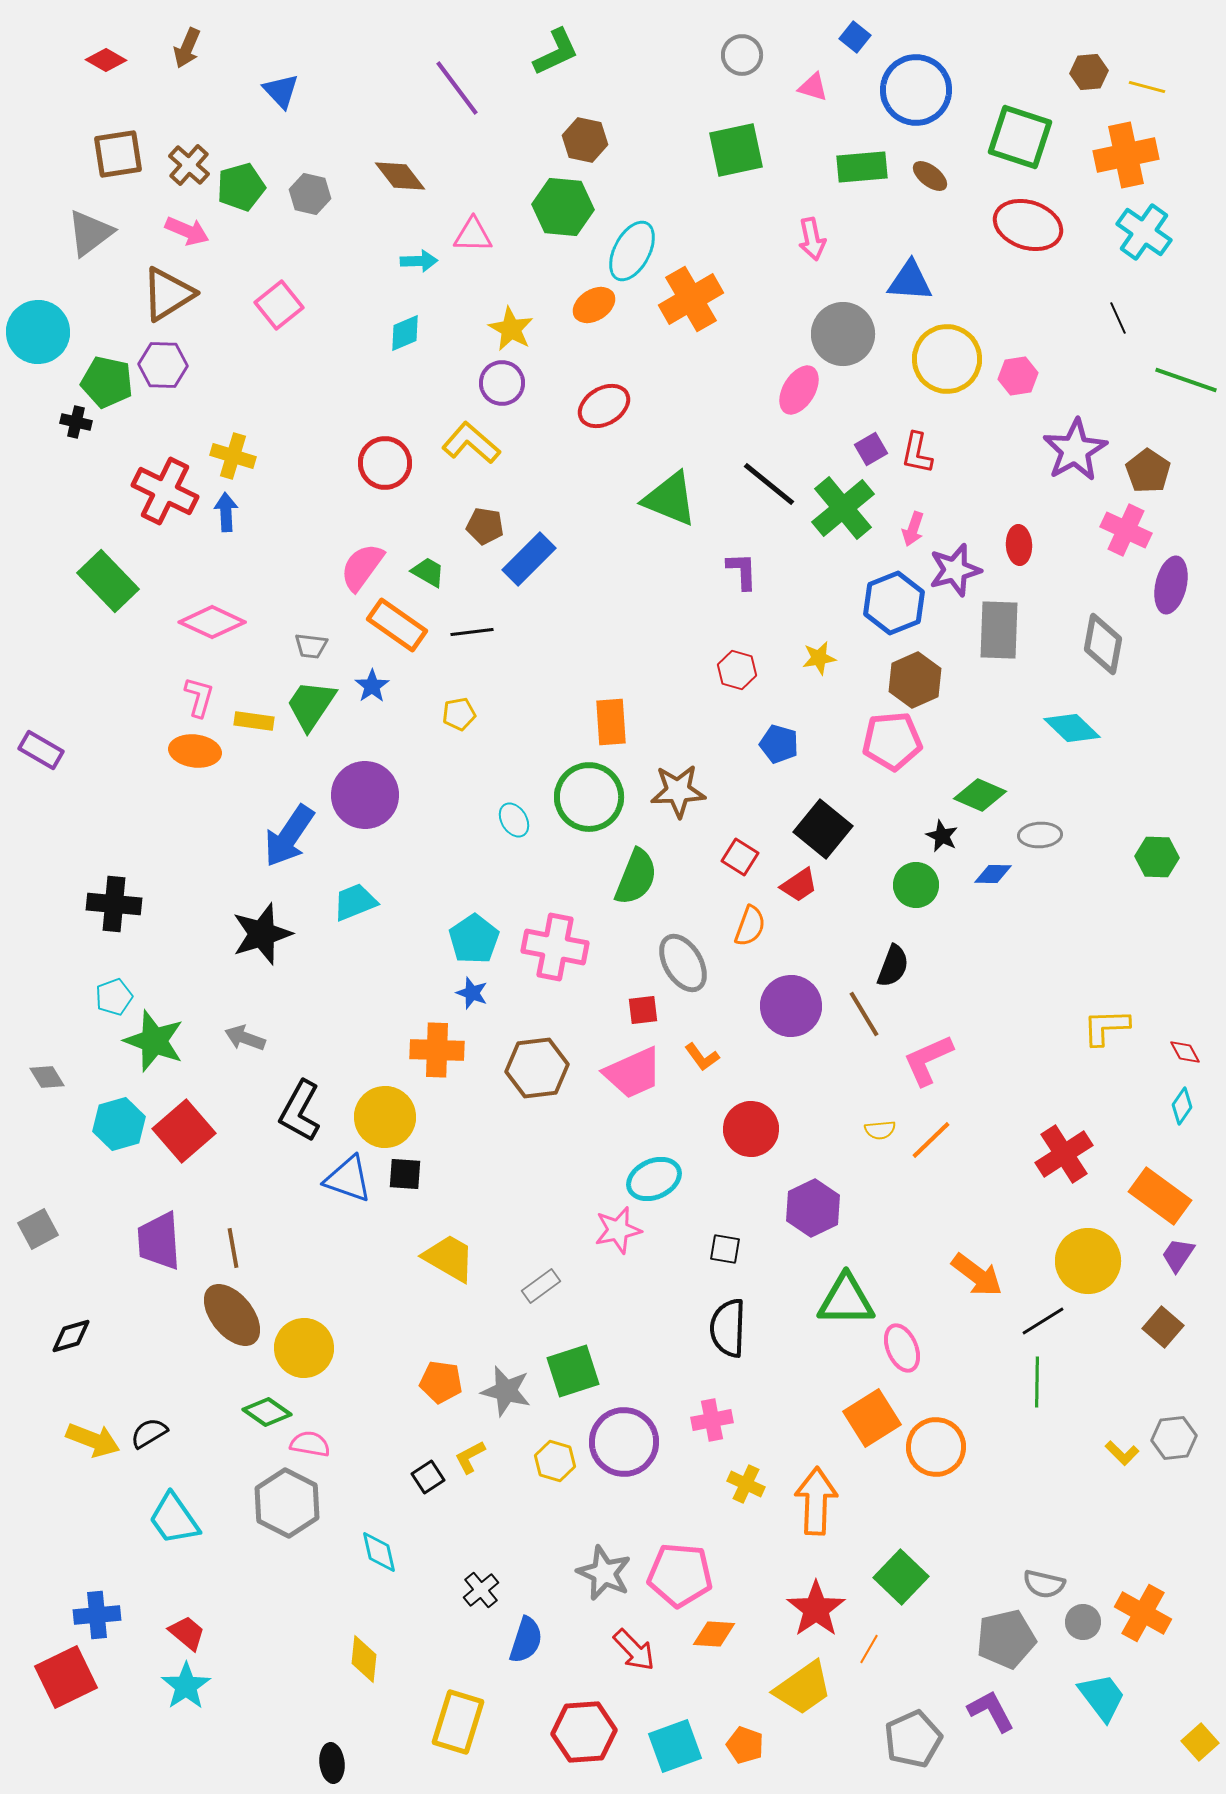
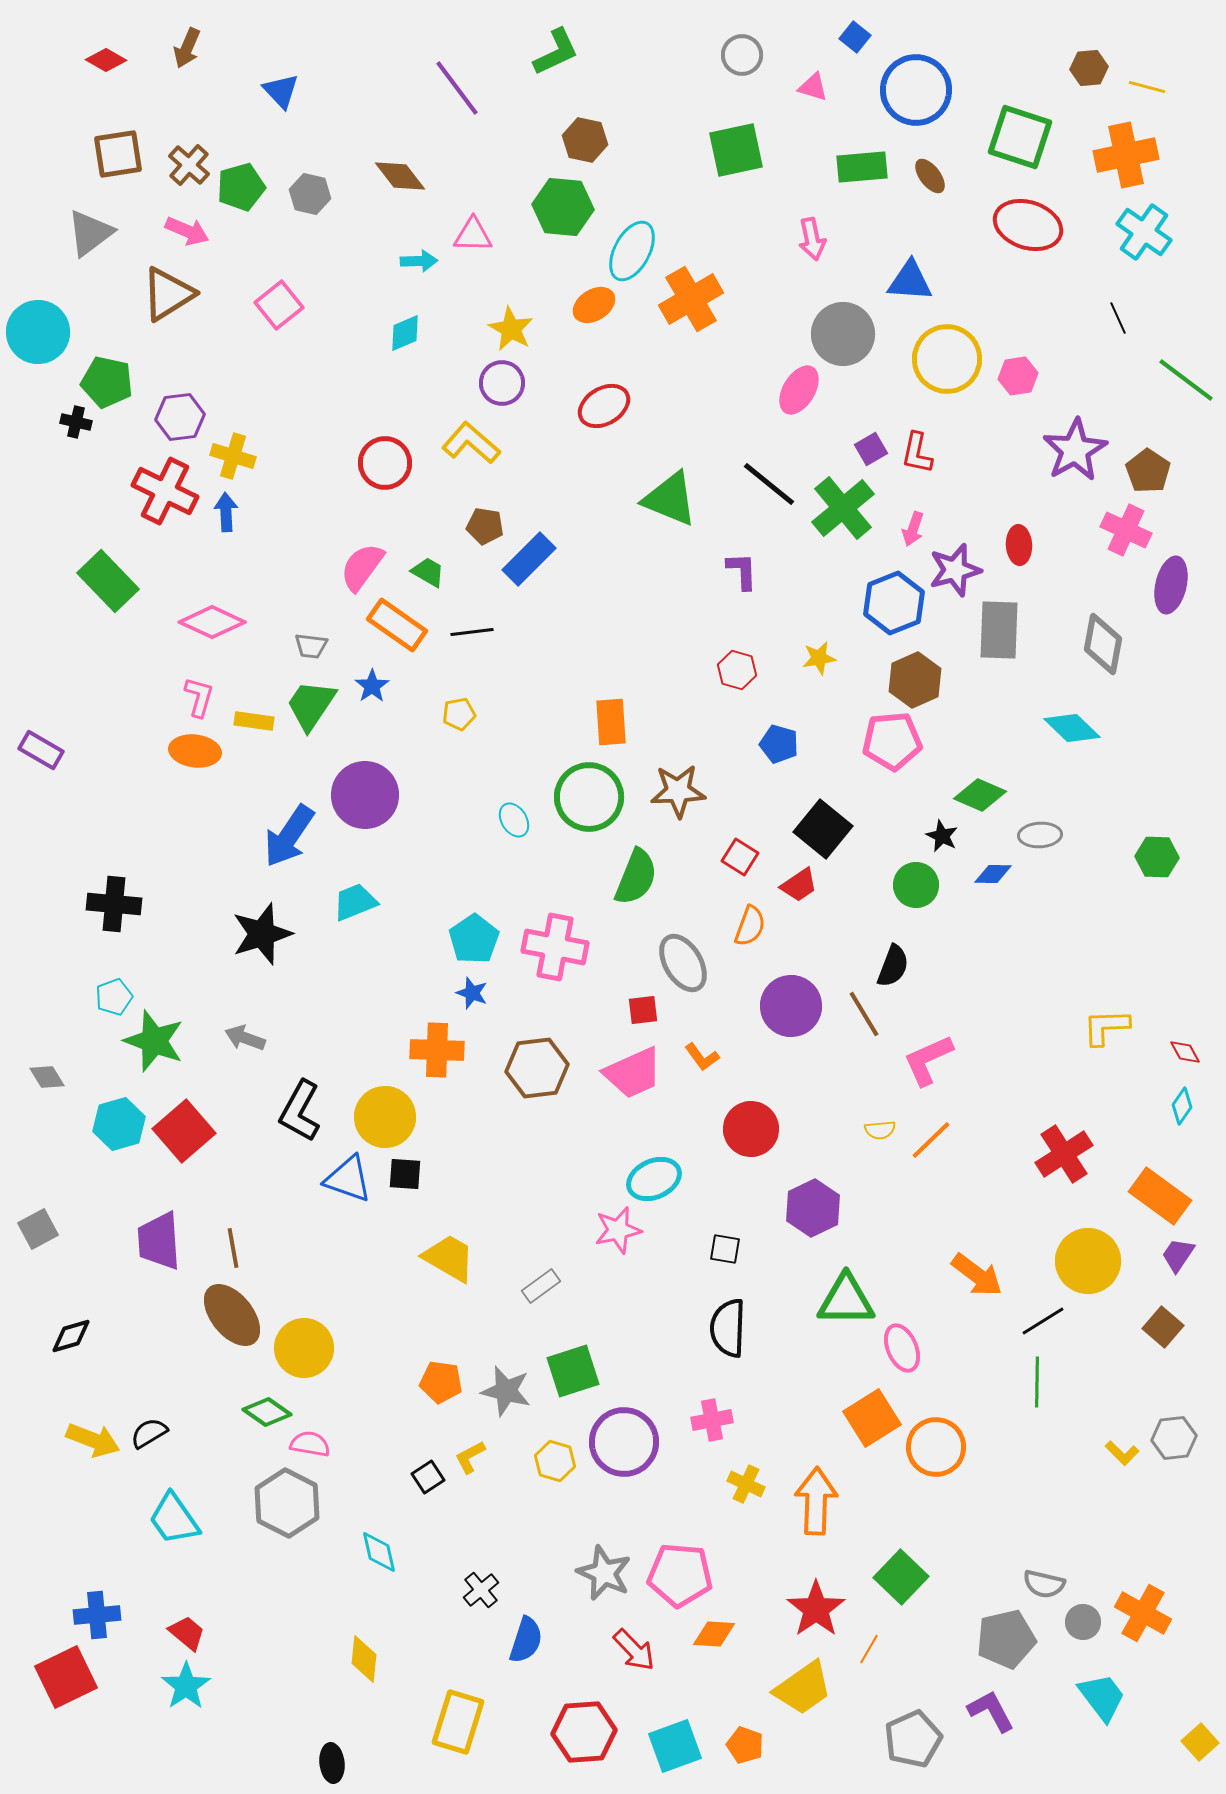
brown hexagon at (1089, 72): moved 4 px up
brown ellipse at (930, 176): rotated 15 degrees clockwise
purple hexagon at (163, 365): moved 17 px right, 52 px down; rotated 9 degrees counterclockwise
green line at (1186, 380): rotated 18 degrees clockwise
